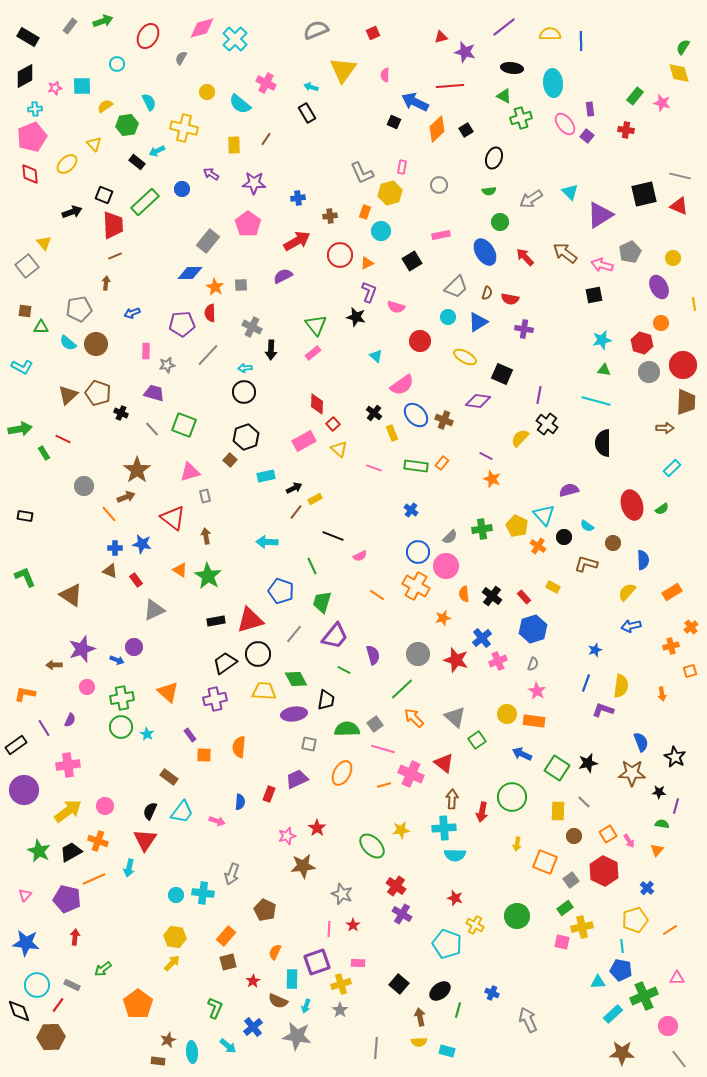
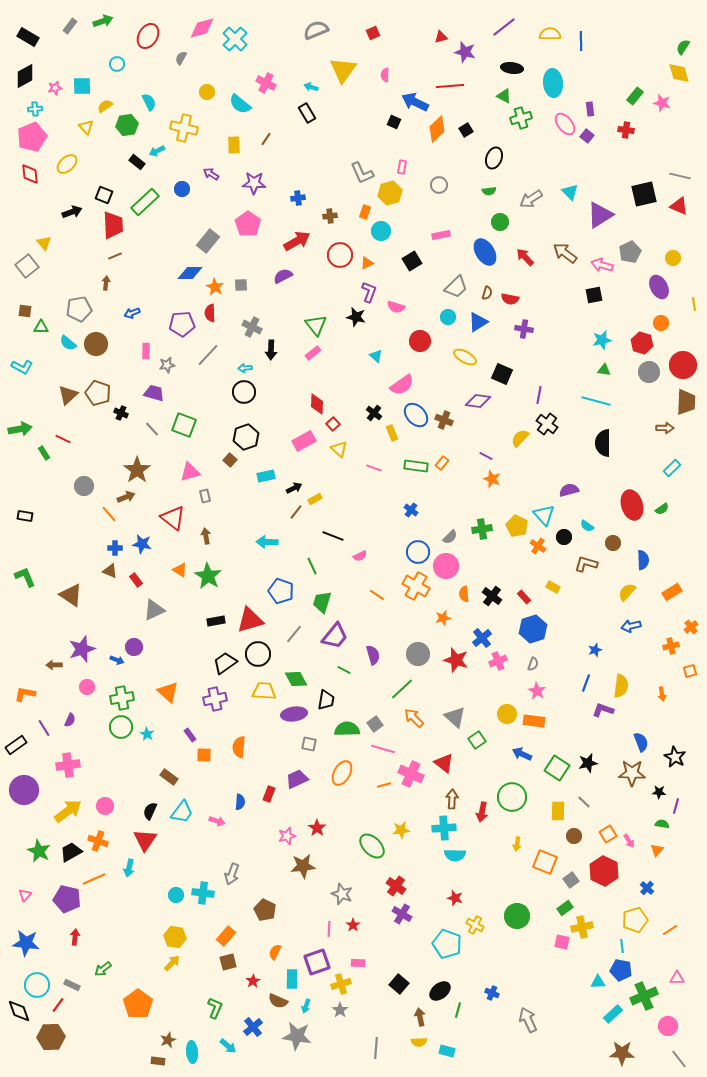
yellow triangle at (94, 144): moved 8 px left, 17 px up
